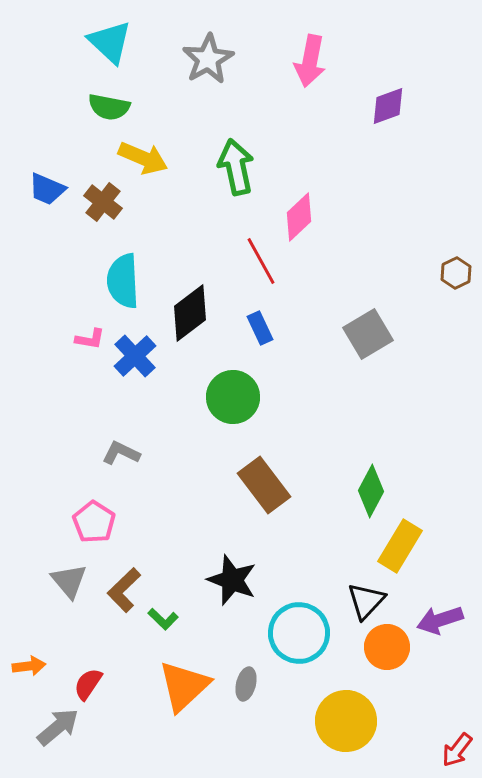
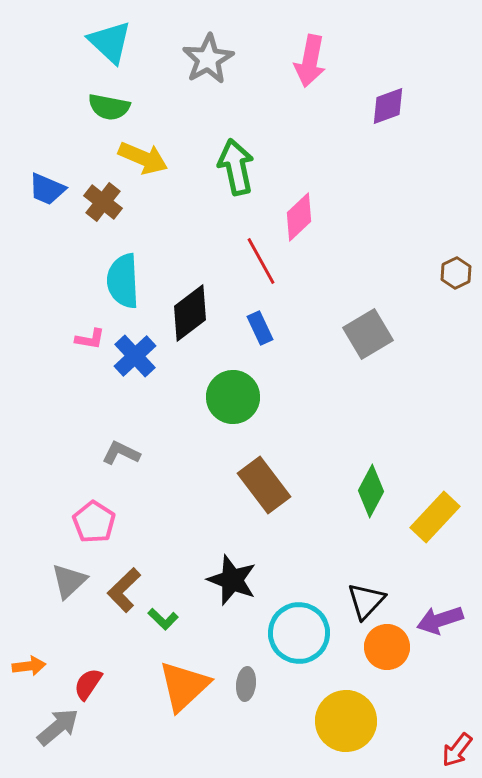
yellow rectangle: moved 35 px right, 29 px up; rotated 12 degrees clockwise
gray triangle: rotated 27 degrees clockwise
gray ellipse: rotated 8 degrees counterclockwise
